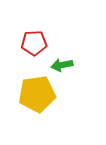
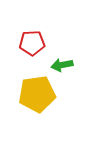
red pentagon: moved 2 px left
